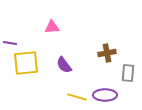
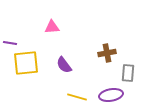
purple ellipse: moved 6 px right; rotated 10 degrees counterclockwise
